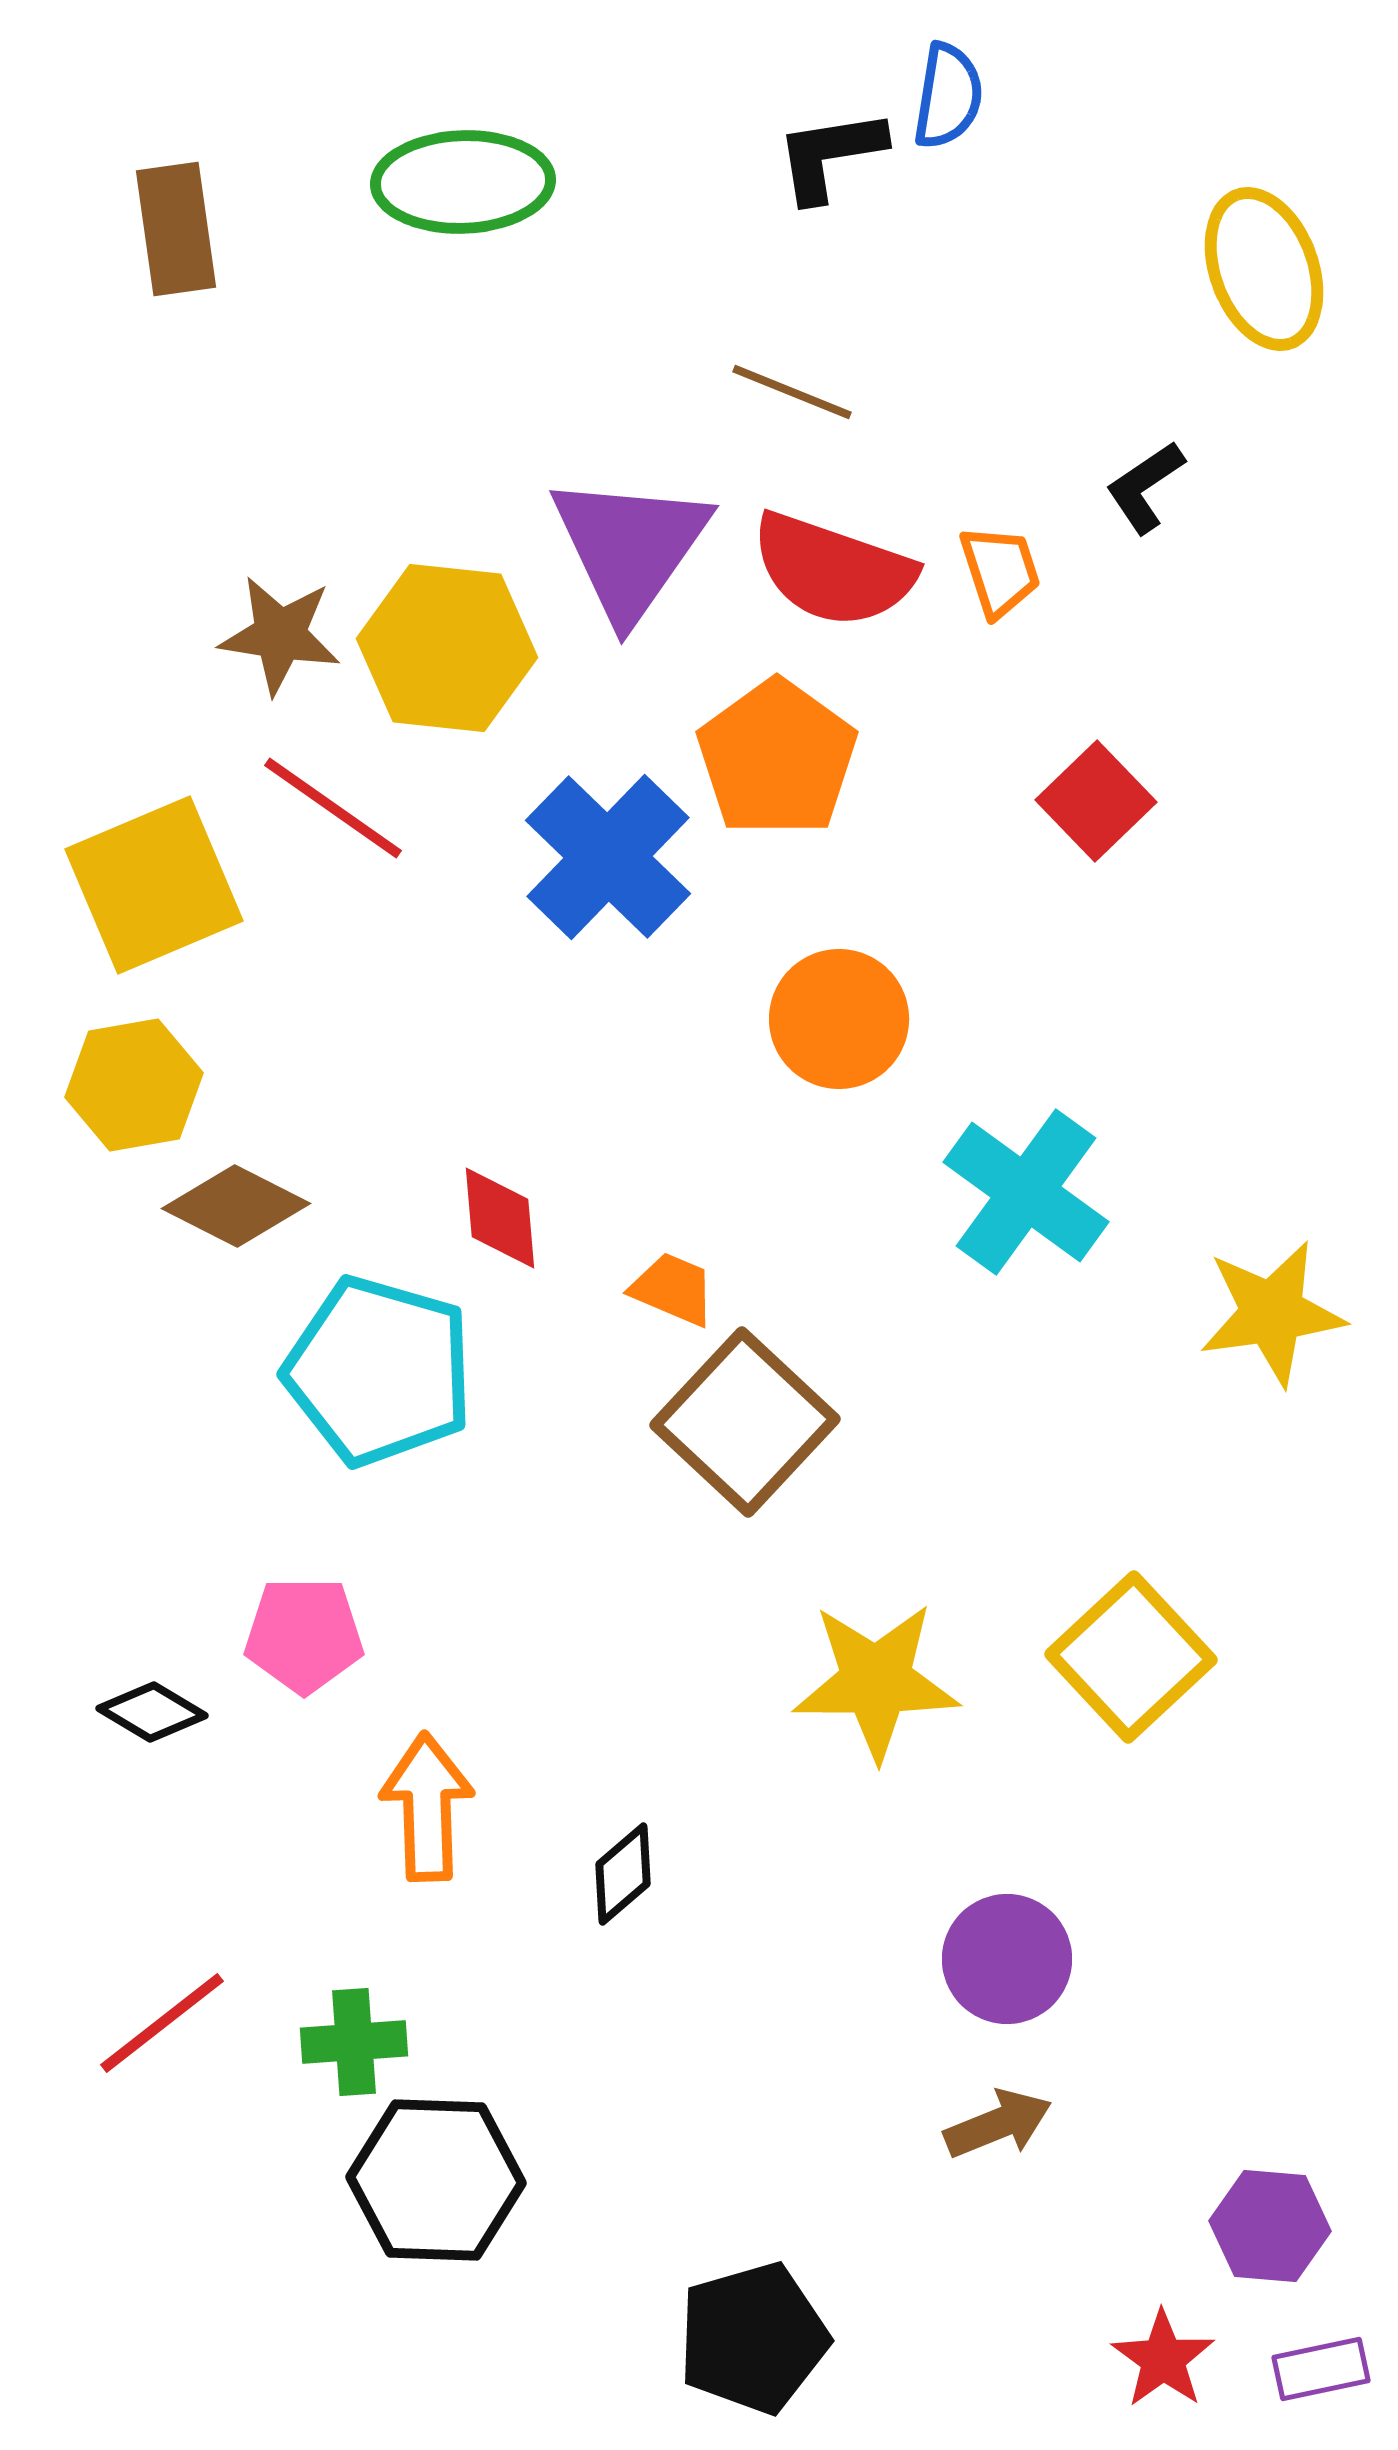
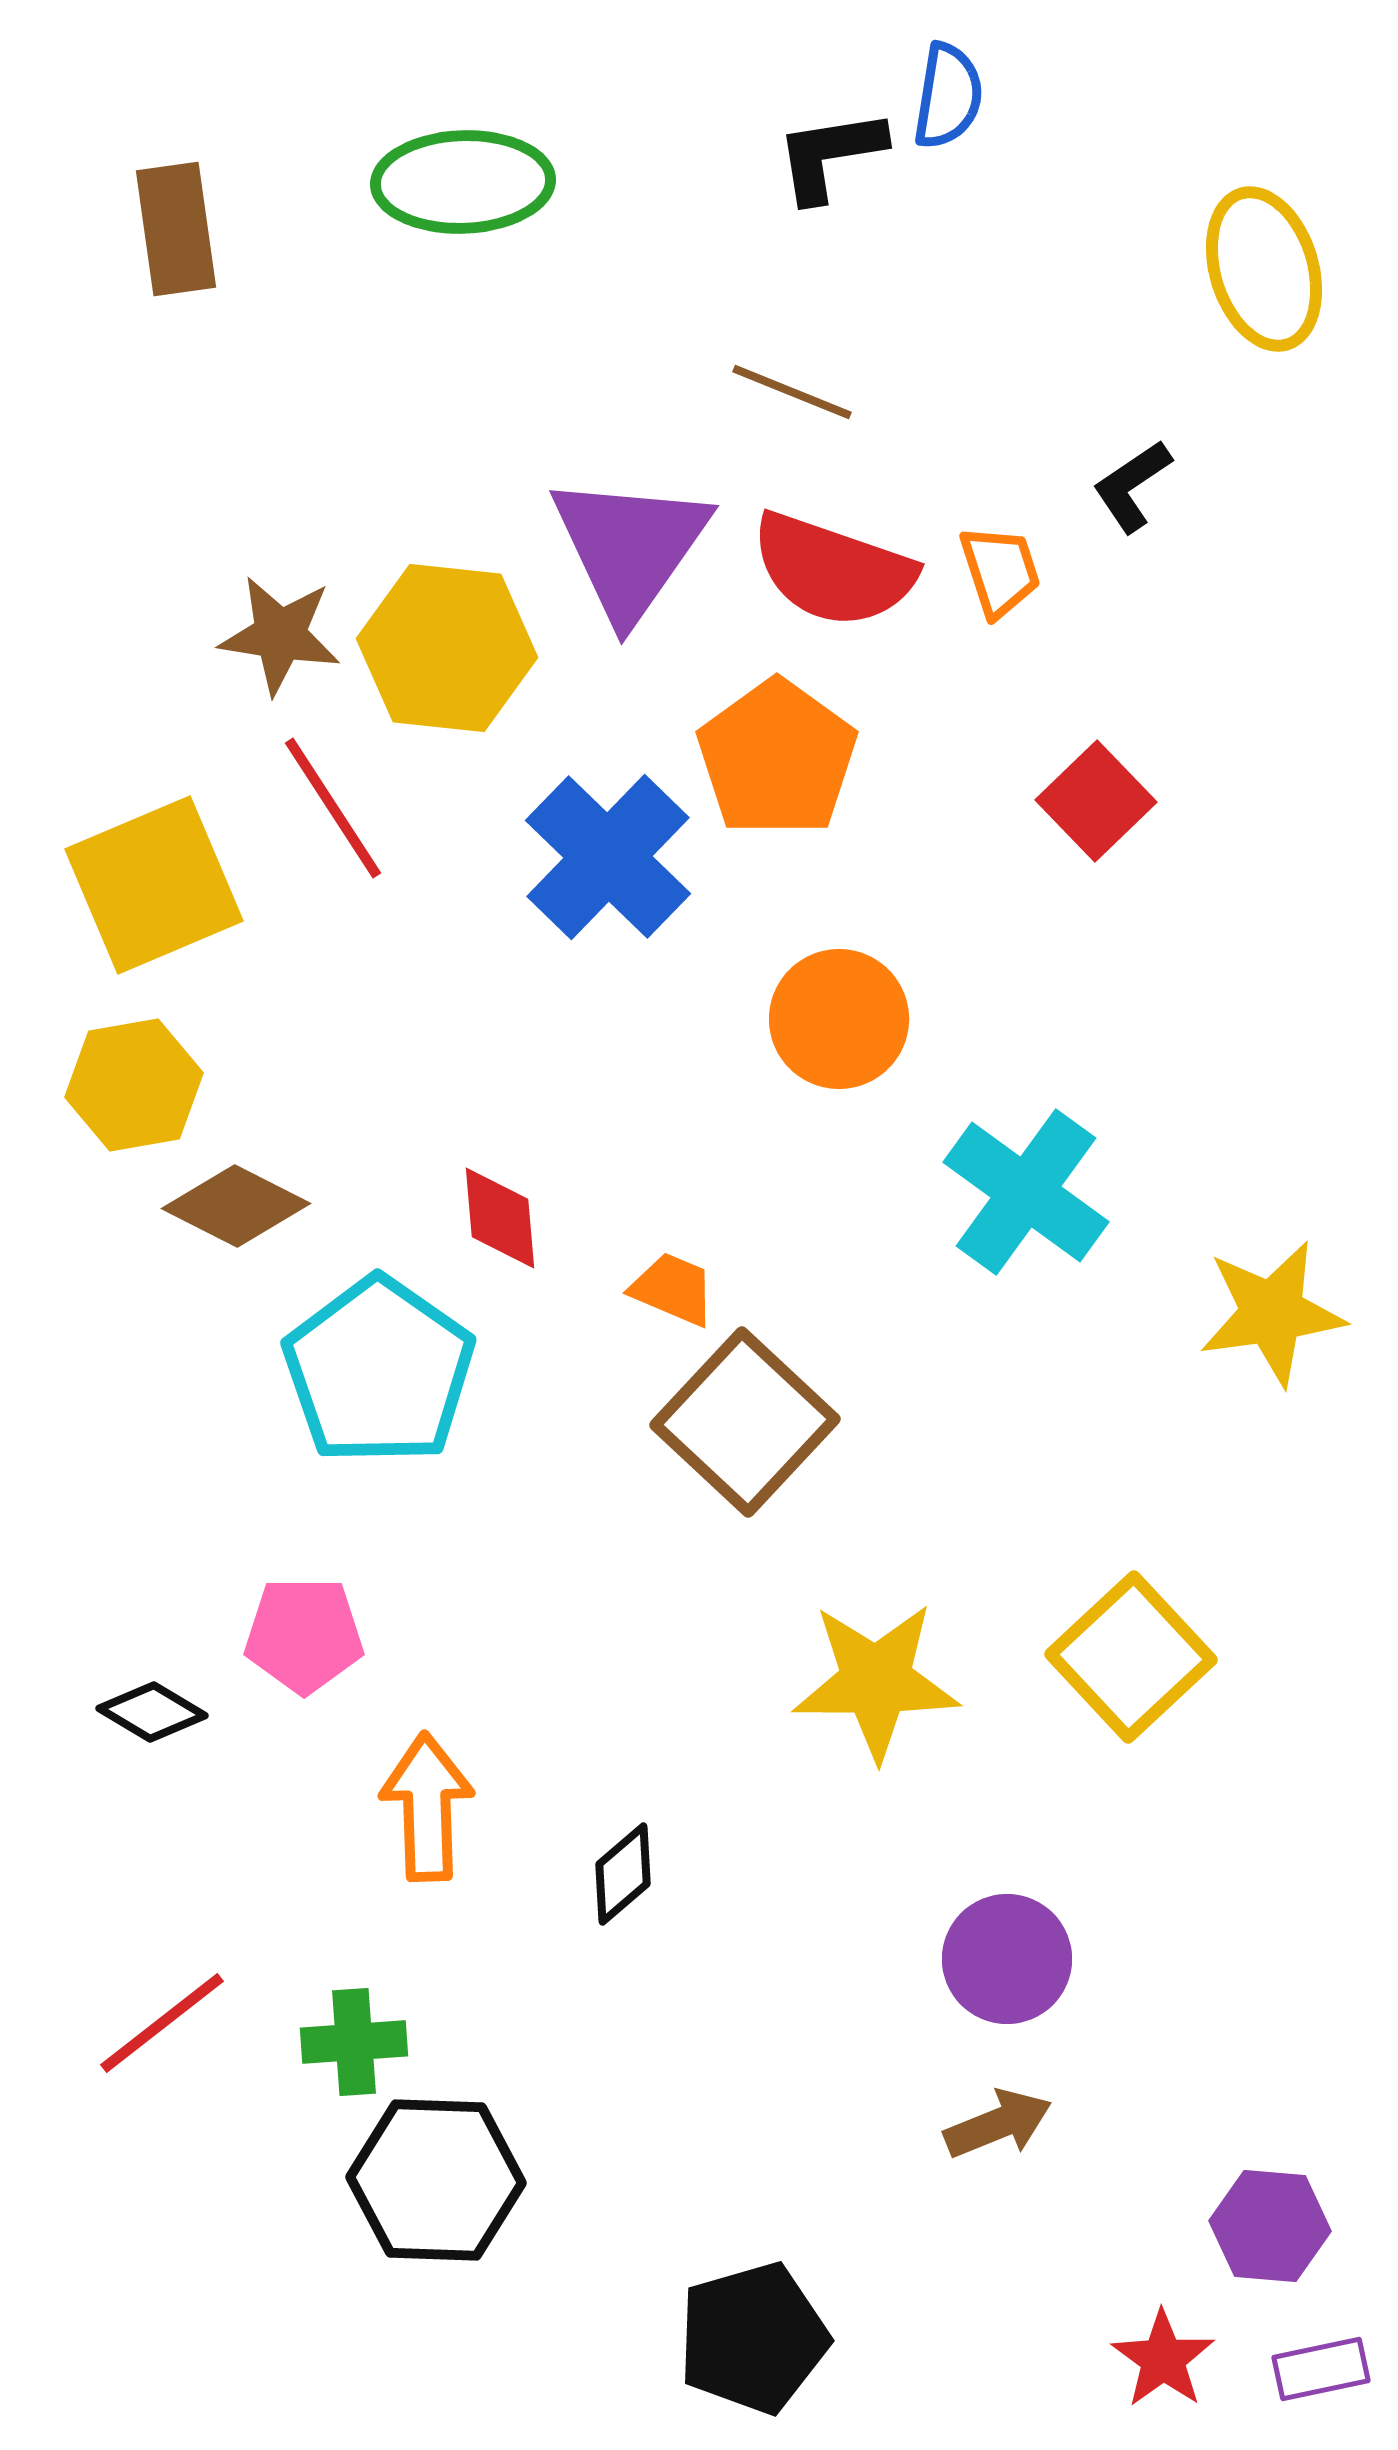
yellow ellipse at (1264, 269): rotated 3 degrees clockwise
black L-shape at (1145, 487): moved 13 px left, 1 px up
red line at (333, 808): rotated 22 degrees clockwise
cyan pentagon at (379, 1371): rotated 19 degrees clockwise
